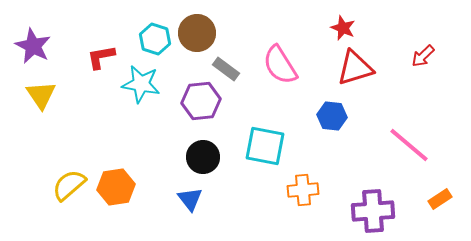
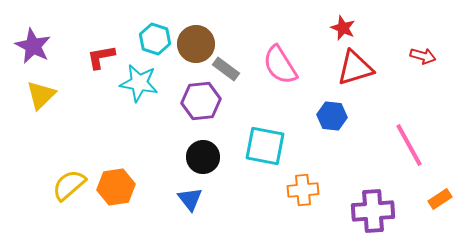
brown circle: moved 1 px left, 11 px down
red arrow: rotated 120 degrees counterclockwise
cyan star: moved 2 px left, 1 px up
yellow triangle: rotated 20 degrees clockwise
pink line: rotated 21 degrees clockwise
